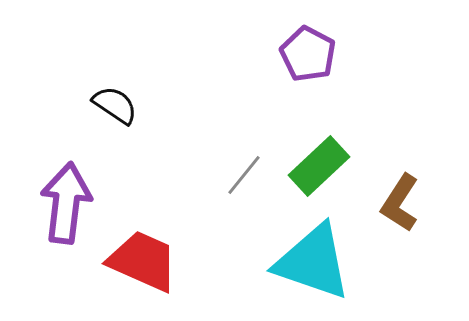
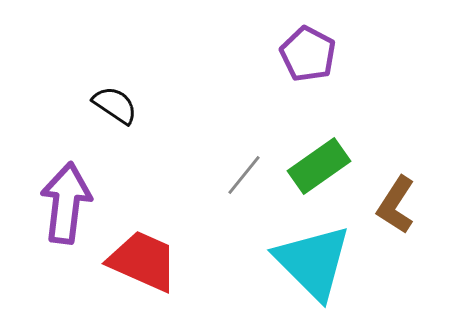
green rectangle: rotated 8 degrees clockwise
brown L-shape: moved 4 px left, 2 px down
cyan triangle: rotated 26 degrees clockwise
